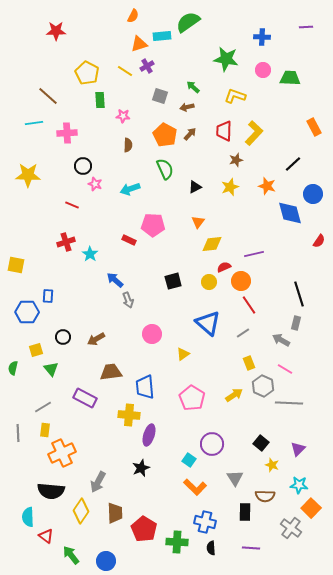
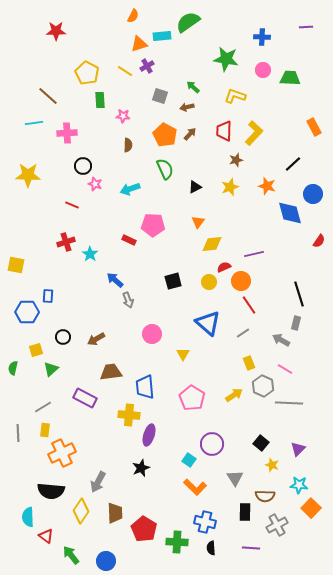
yellow triangle at (183, 354): rotated 24 degrees counterclockwise
green triangle at (51, 369): rotated 28 degrees clockwise
gray cross at (291, 528): moved 14 px left, 3 px up; rotated 25 degrees clockwise
